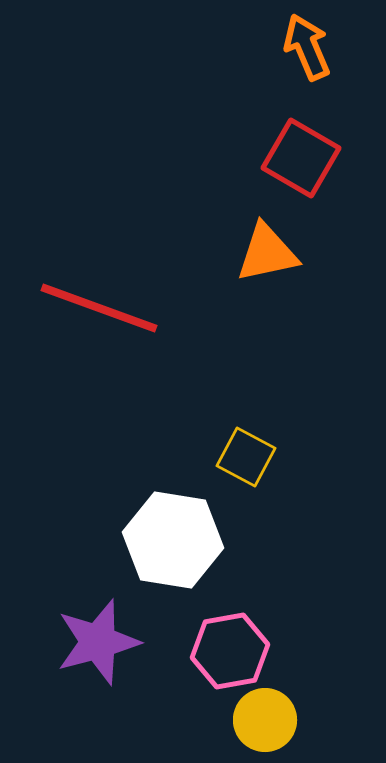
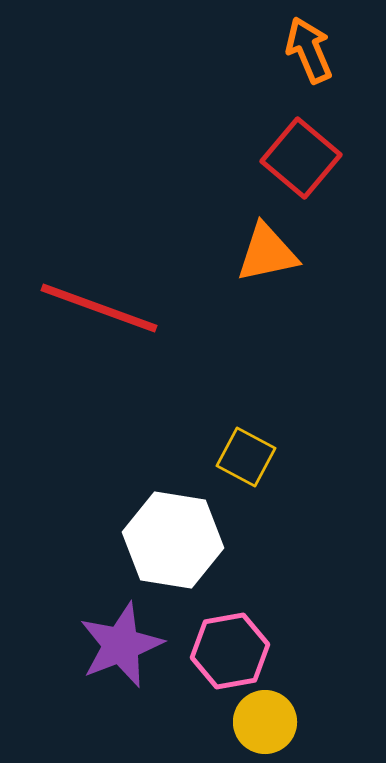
orange arrow: moved 2 px right, 3 px down
red square: rotated 10 degrees clockwise
purple star: moved 23 px right, 3 px down; rotated 6 degrees counterclockwise
yellow circle: moved 2 px down
